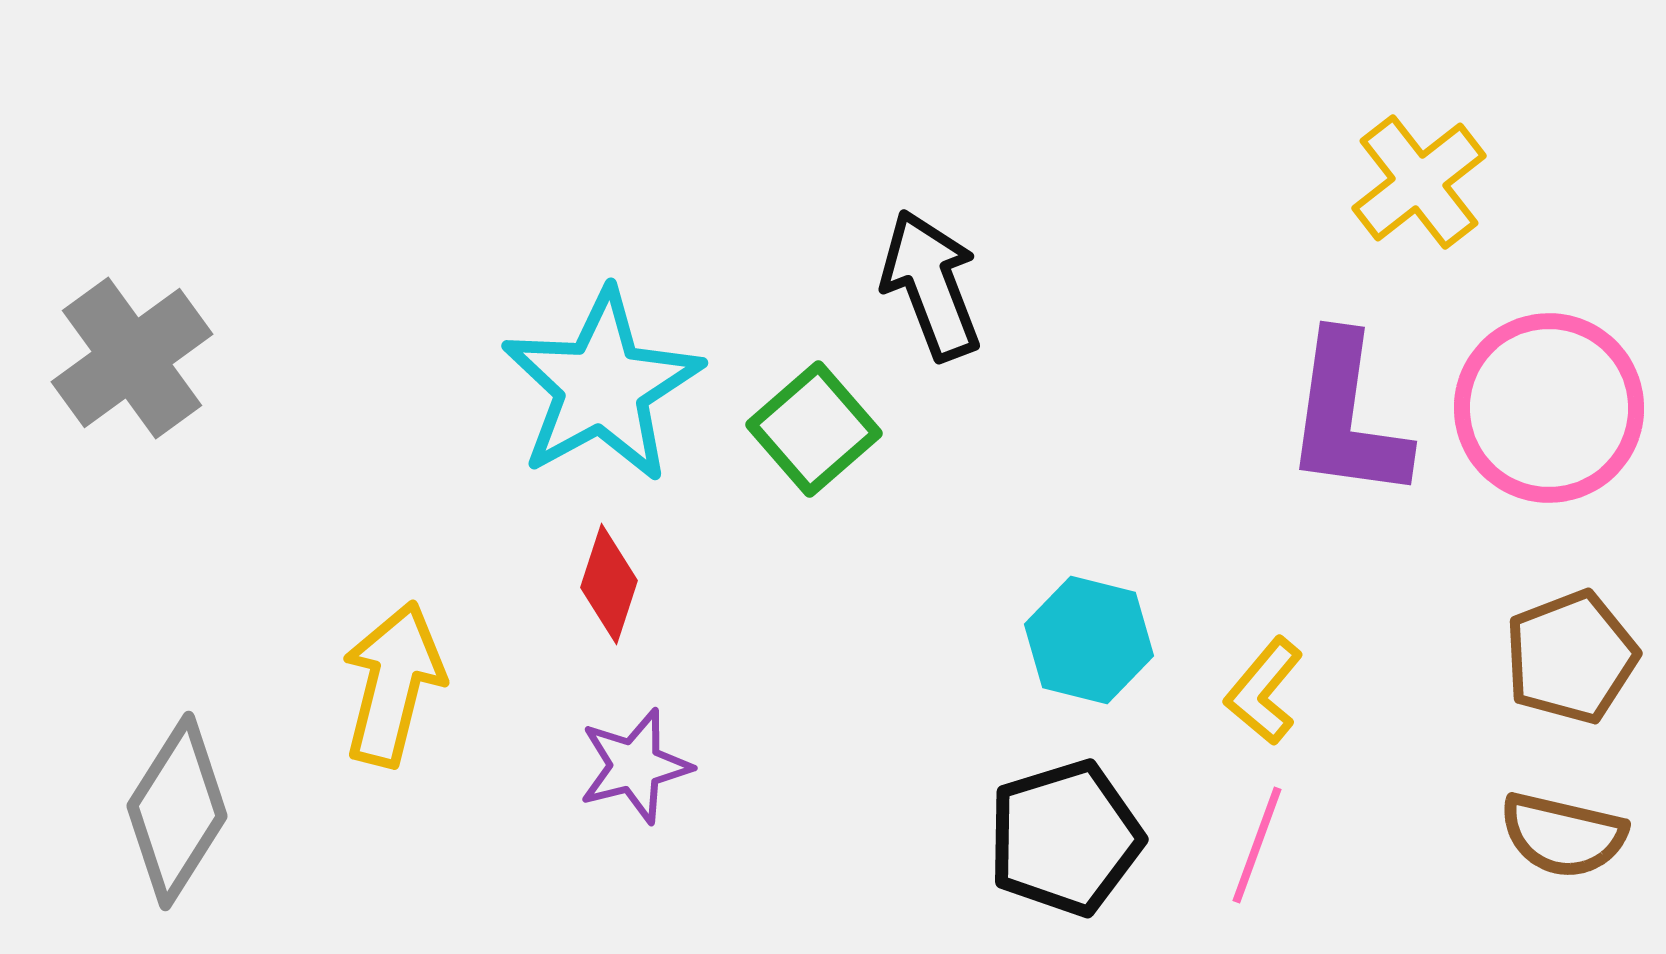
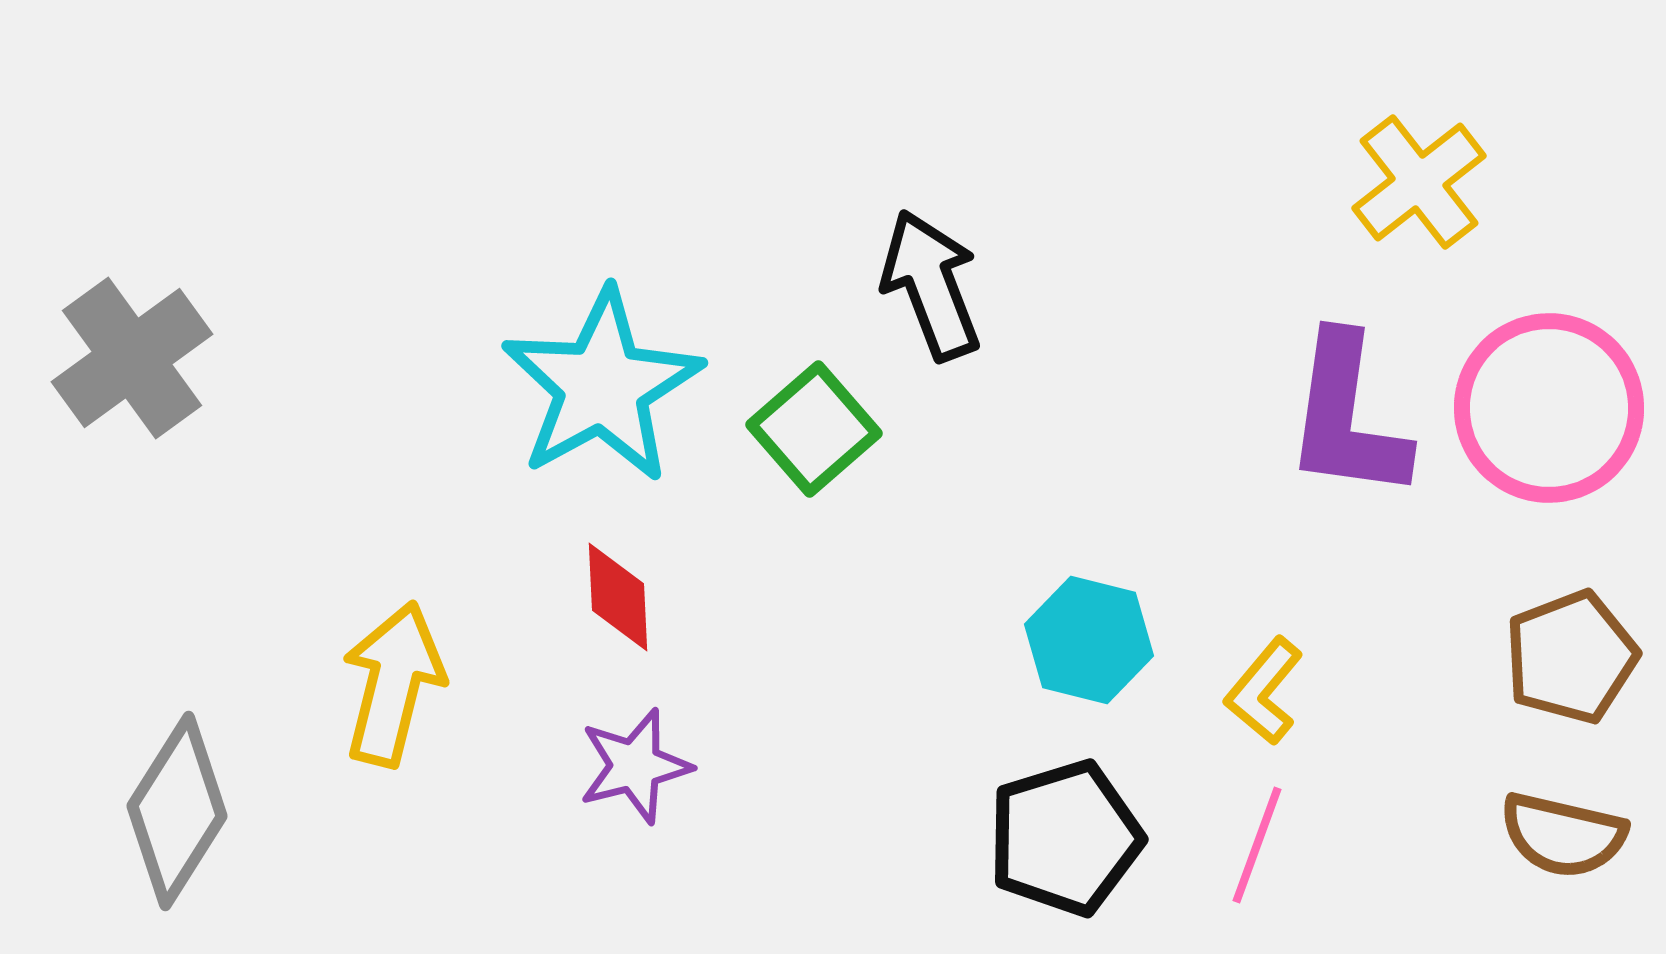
red diamond: moved 9 px right, 13 px down; rotated 21 degrees counterclockwise
